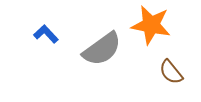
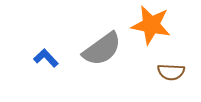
blue L-shape: moved 24 px down
brown semicircle: rotated 48 degrees counterclockwise
